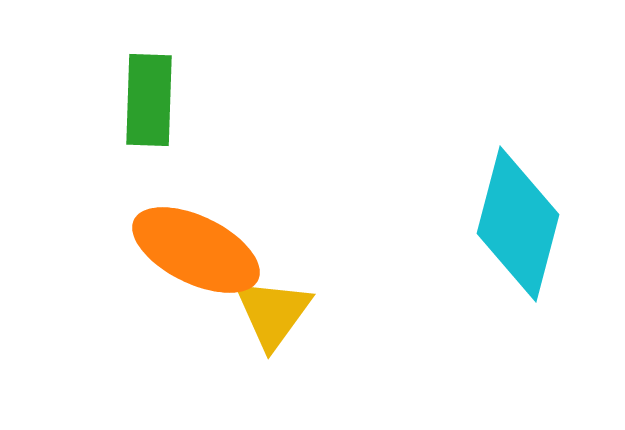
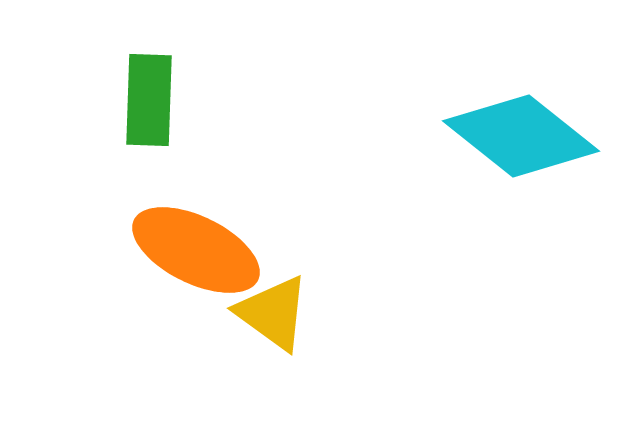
cyan diamond: moved 3 px right, 88 px up; rotated 66 degrees counterclockwise
yellow triangle: rotated 30 degrees counterclockwise
